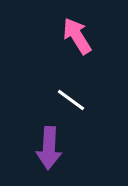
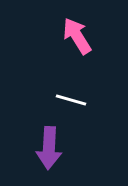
white line: rotated 20 degrees counterclockwise
